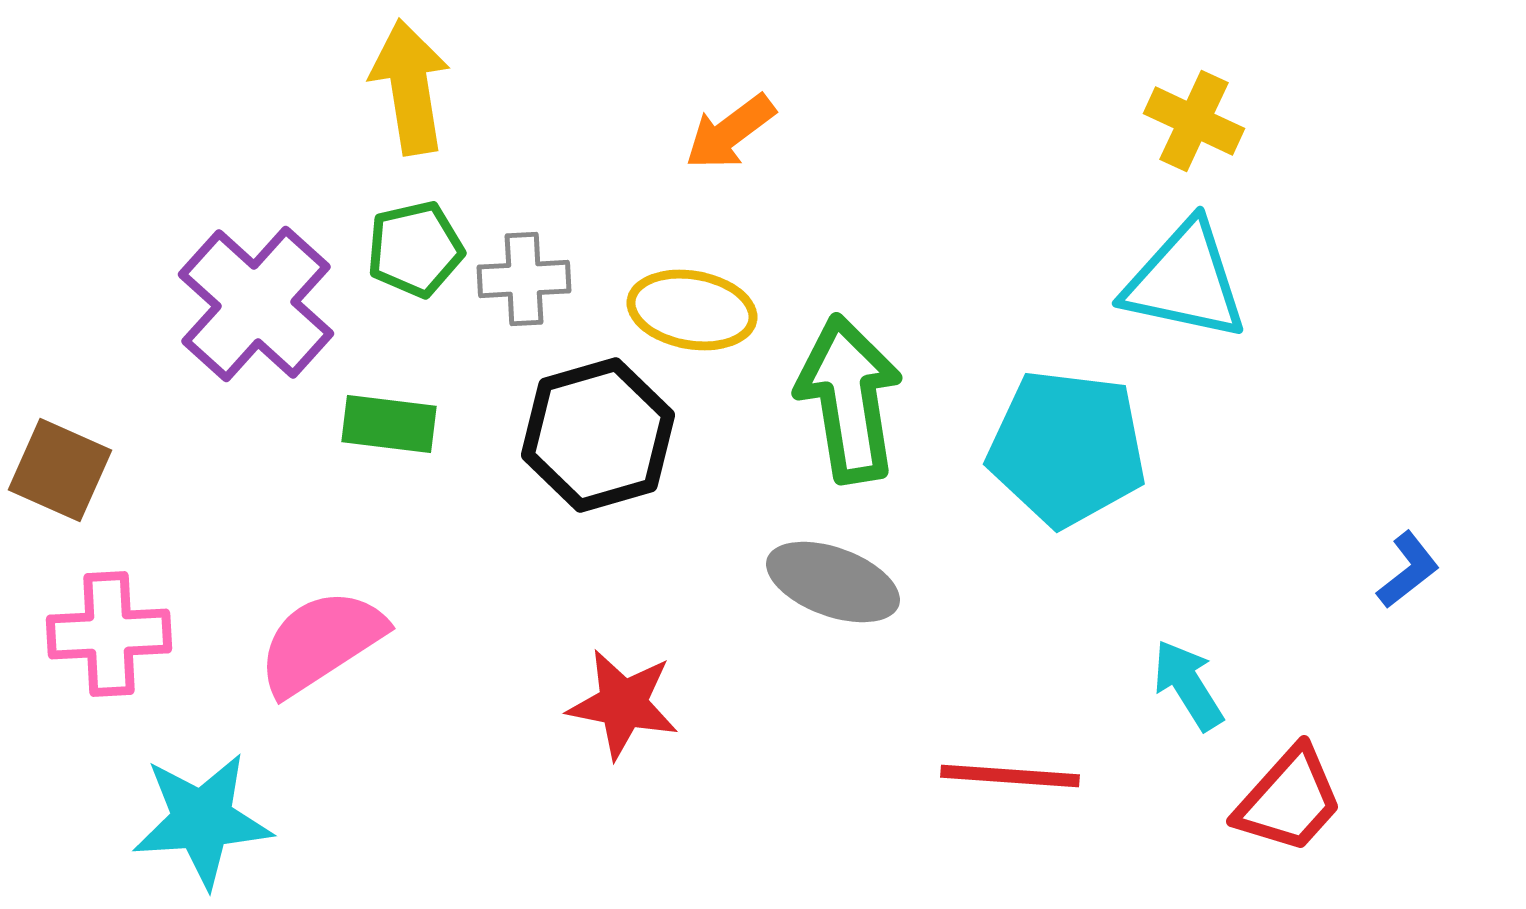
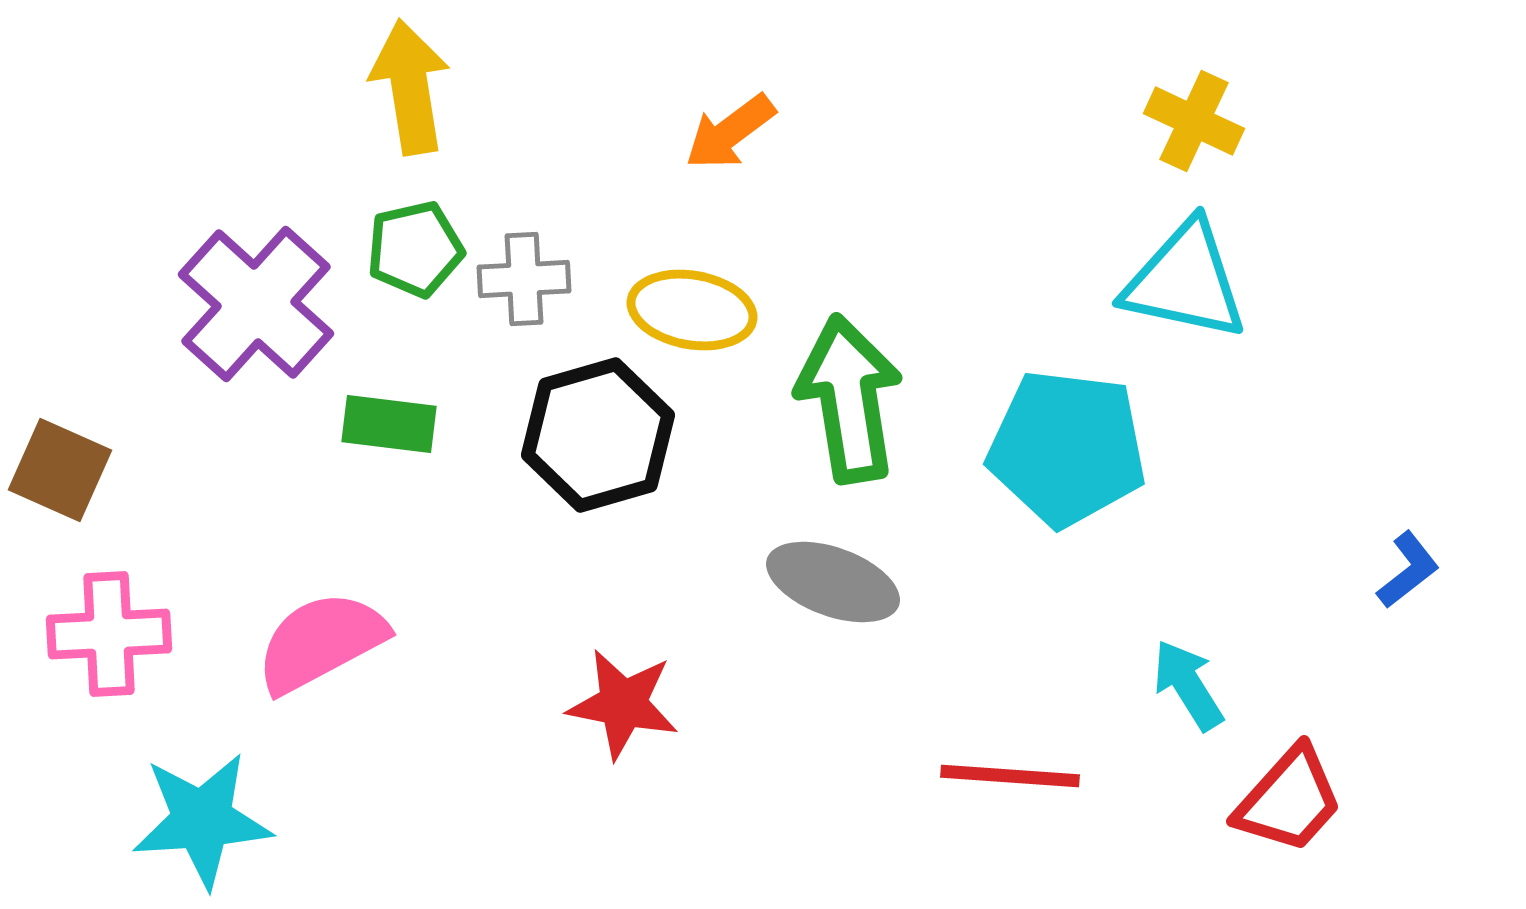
pink semicircle: rotated 5 degrees clockwise
